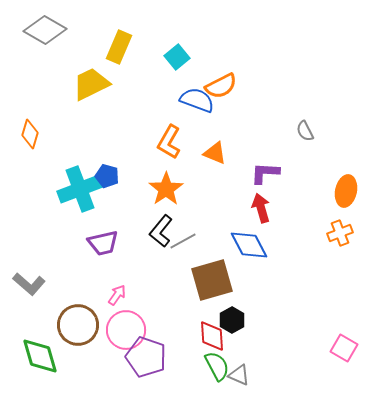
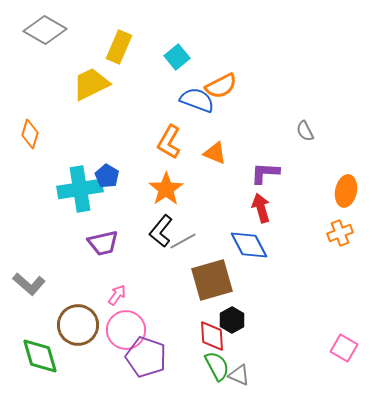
blue pentagon: rotated 15 degrees clockwise
cyan cross: rotated 12 degrees clockwise
